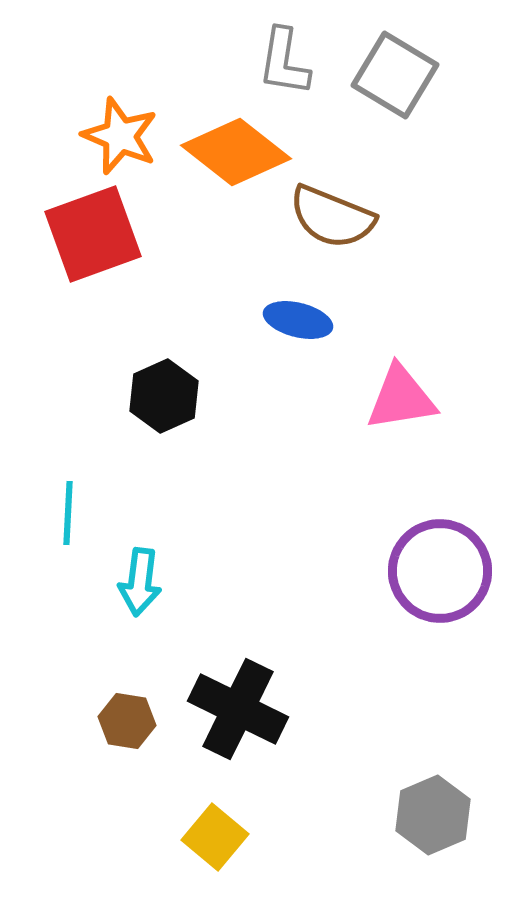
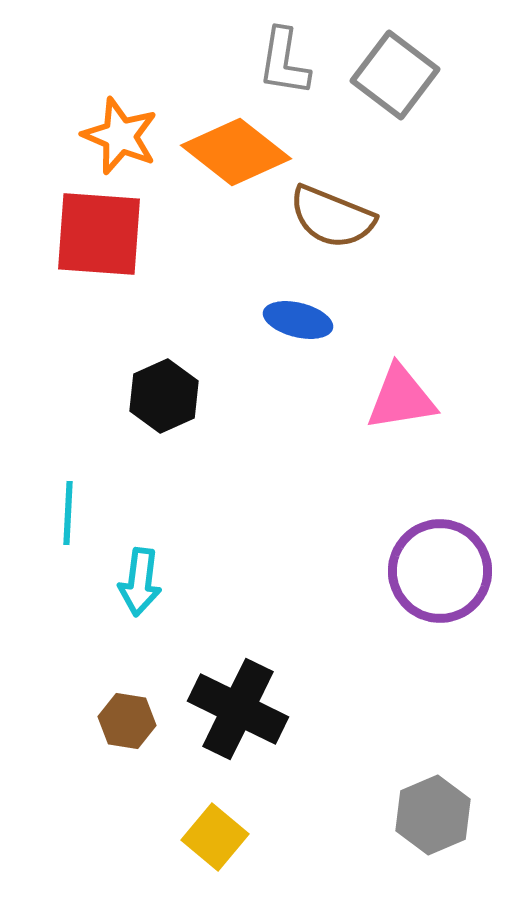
gray square: rotated 6 degrees clockwise
red square: moved 6 px right; rotated 24 degrees clockwise
